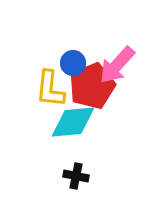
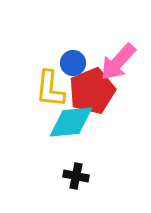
pink arrow: moved 1 px right, 3 px up
red pentagon: moved 5 px down
cyan diamond: moved 2 px left
